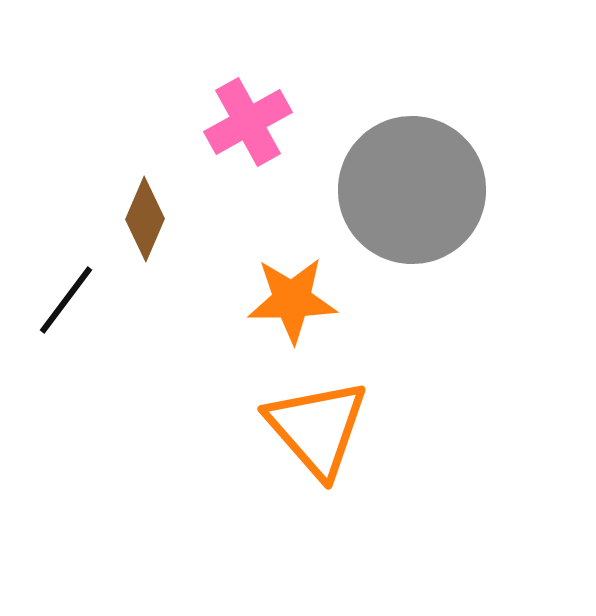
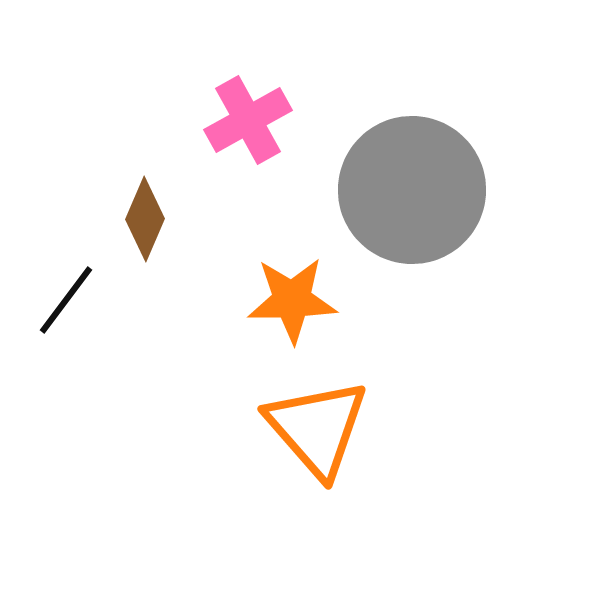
pink cross: moved 2 px up
